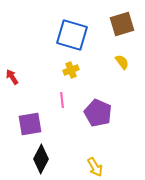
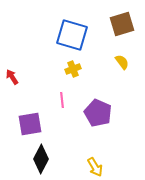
yellow cross: moved 2 px right, 1 px up
